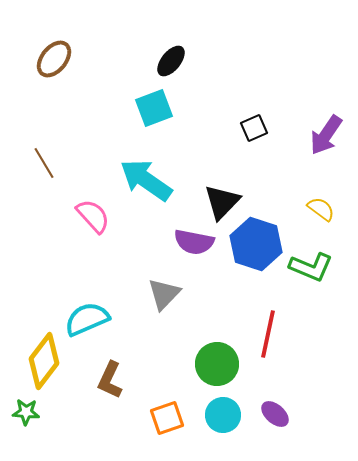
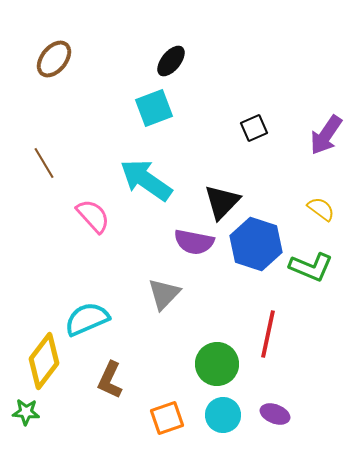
purple ellipse: rotated 20 degrees counterclockwise
